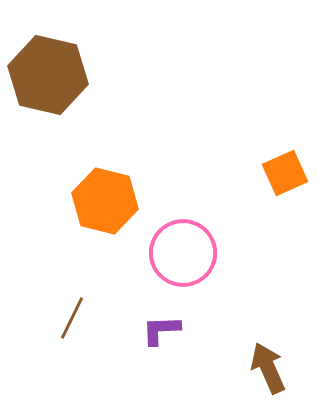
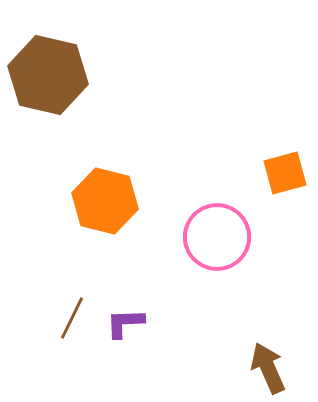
orange square: rotated 9 degrees clockwise
pink circle: moved 34 px right, 16 px up
purple L-shape: moved 36 px left, 7 px up
